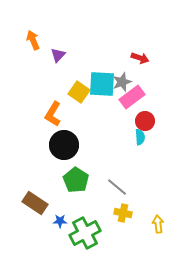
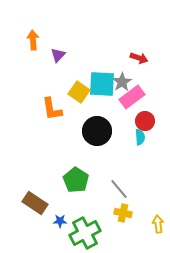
orange arrow: rotated 18 degrees clockwise
red arrow: moved 1 px left
gray star: rotated 12 degrees counterclockwise
orange L-shape: moved 1 px left, 5 px up; rotated 40 degrees counterclockwise
black circle: moved 33 px right, 14 px up
gray line: moved 2 px right, 2 px down; rotated 10 degrees clockwise
